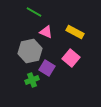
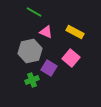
purple square: moved 2 px right
